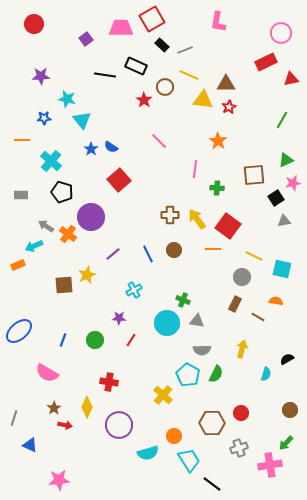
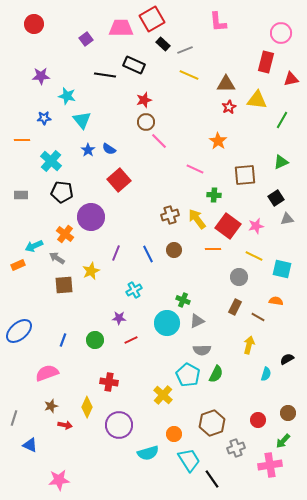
pink L-shape at (218, 22): rotated 15 degrees counterclockwise
black rectangle at (162, 45): moved 1 px right, 1 px up
red rectangle at (266, 62): rotated 50 degrees counterclockwise
black rectangle at (136, 66): moved 2 px left, 1 px up
brown circle at (165, 87): moved 19 px left, 35 px down
cyan star at (67, 99): moved 3 px up
red star at (144, 100): rotated 21 degrees clockwise
yellow triangle at (203, 100): moved 54 px right
blue semicircle at (111, 147): moved 2 px left, 2 px down
blue star at (91, 149): moved 3 px left, 1 px down
green triangle at (286, 160): moved 5 px left, 2 px down
pink line at (195, 169): rotated 72 degrees counterclockwise
brown square at (254, 175): moved 9 px left
pink star at (293, 183): moved 37 px left, 43 px down
green cross at (217, 188): moved 3 px left, 7 px down
black pentagon at (62, 192): rotated 10 degrees counterclockwise
brown cross at (170, 215): rotated 18 degrees counterclockwise
gray triangle at (284, 221): moved 3 px right, 2 px up
gray arrow at (46, 226): moved 11 px right, 32 px down
orange cross at (68, 234): moved 3 px left
purple line at (113, 254): moved 3 px right, 1 px up; rotated 28 degrees counterclockwise
yellow star at (87, 275): moved 4 px right, 4 px up
gray circle at (242, 277): moved 3 px left
brown rectangle at (235, 304): moved 3 px down
gray triangle at (197, 321): rotated 35 degrees counterclockwise
red line at (131, 340): rotated 32 degrees clockwise
yellow arrow at (242, 349): moved 7 px right, 4 px up
pink semicircle at (47, 373): rotated 130 degrees clockwise
brown star at (54, 408): moved 3 px left, 2 px up; rotated 16 degrees clockwise
brown circle at (290, 410): moved 2 px left, 3 px down
red circle at (241, 413): moved 17 px right, 7 px down
brown hexagon at (212, 423): rotated 20 degrees counterclockwise
orange circle at (174, 436): moved 2 px up
green arrow at (286, 443): moved 3 px left, 2 px up
gray cross at (239, 448): moved 3 px left
black line at (212, 484): moved 5 px up; rotated 18 degrees clockwise
